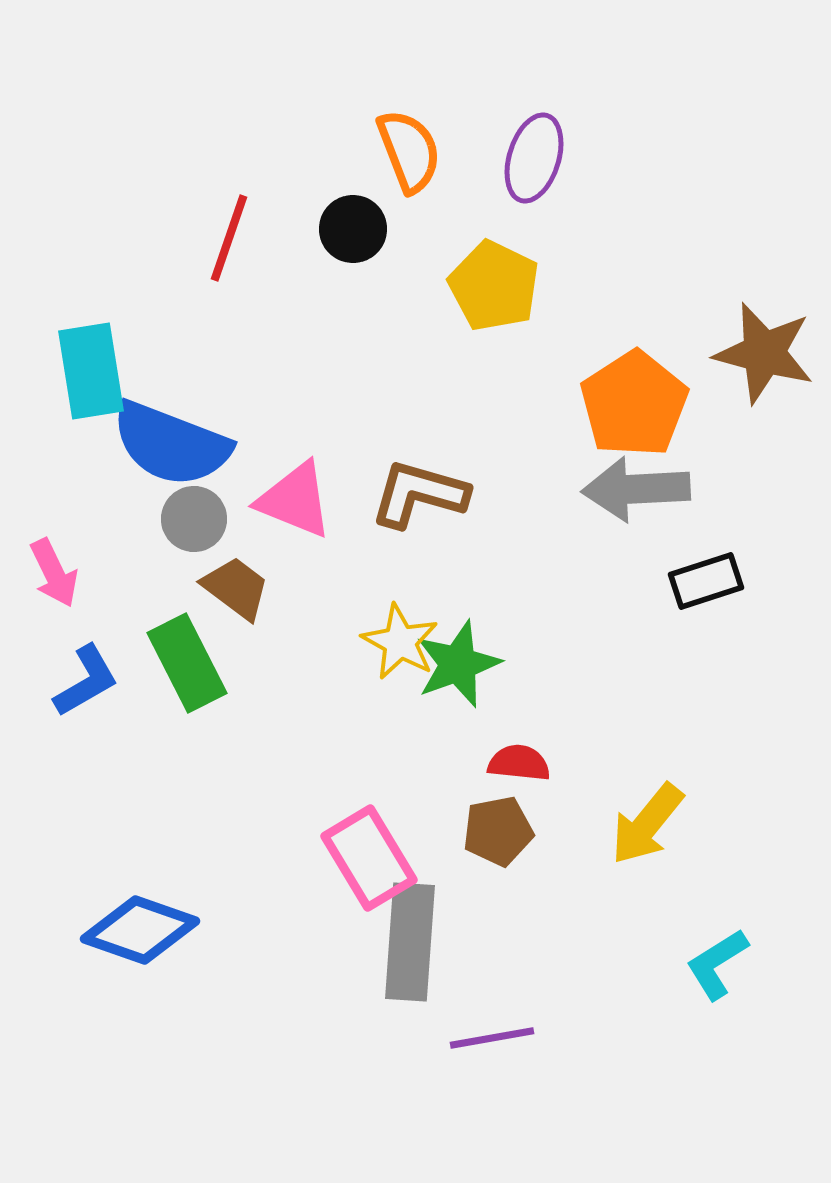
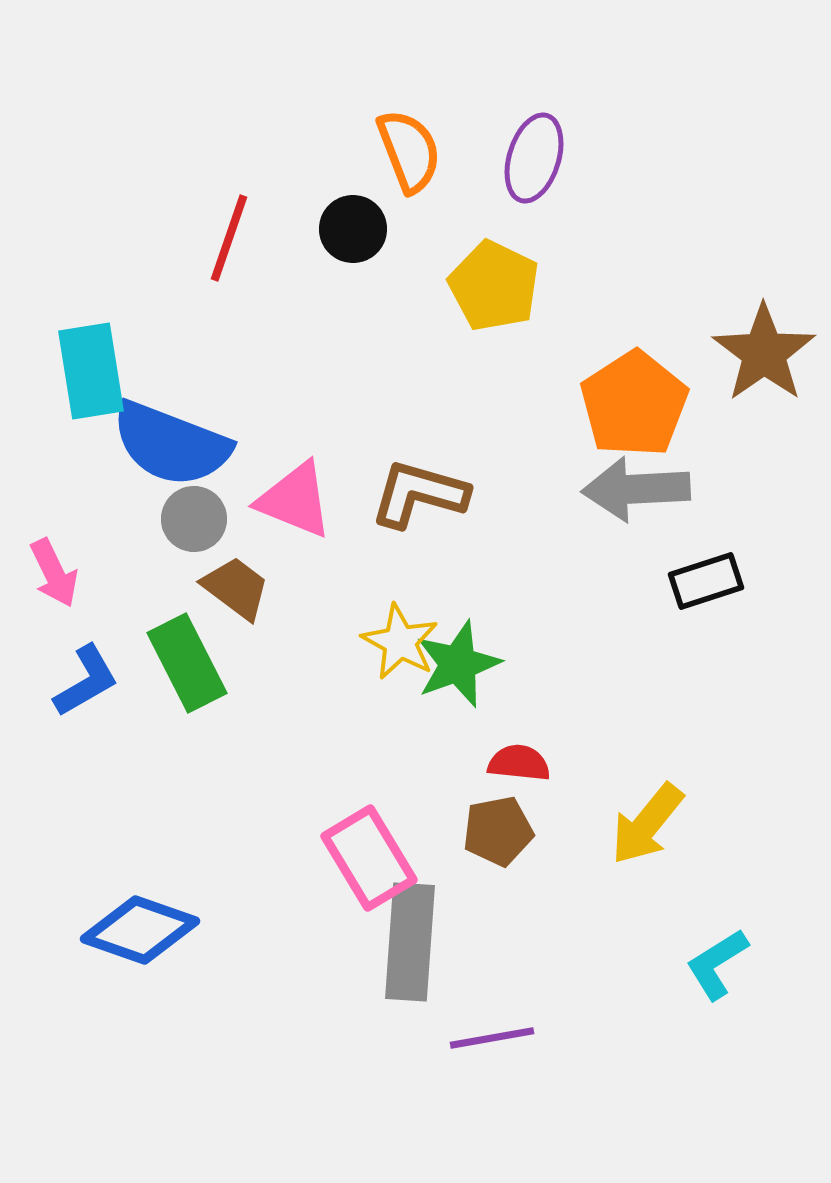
brown star: rotated 22 degrees clockwise
